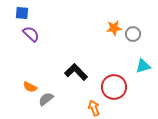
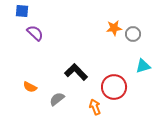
blue square: moved 2 px up
purple semicircle: moved 4 px right, 1 px up
gray semicircle: moved 11 px right
orange arrow: moved 1 px right, 1 px up
